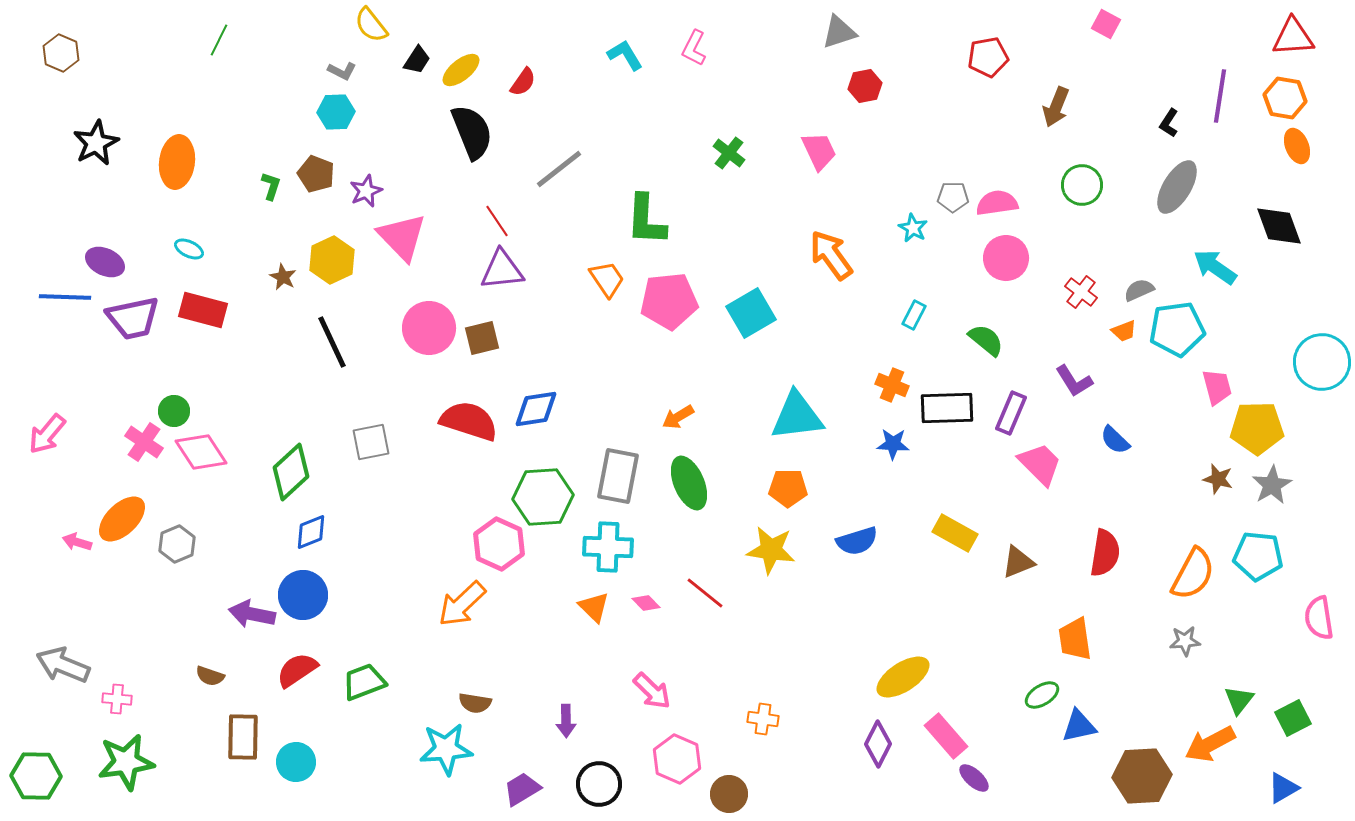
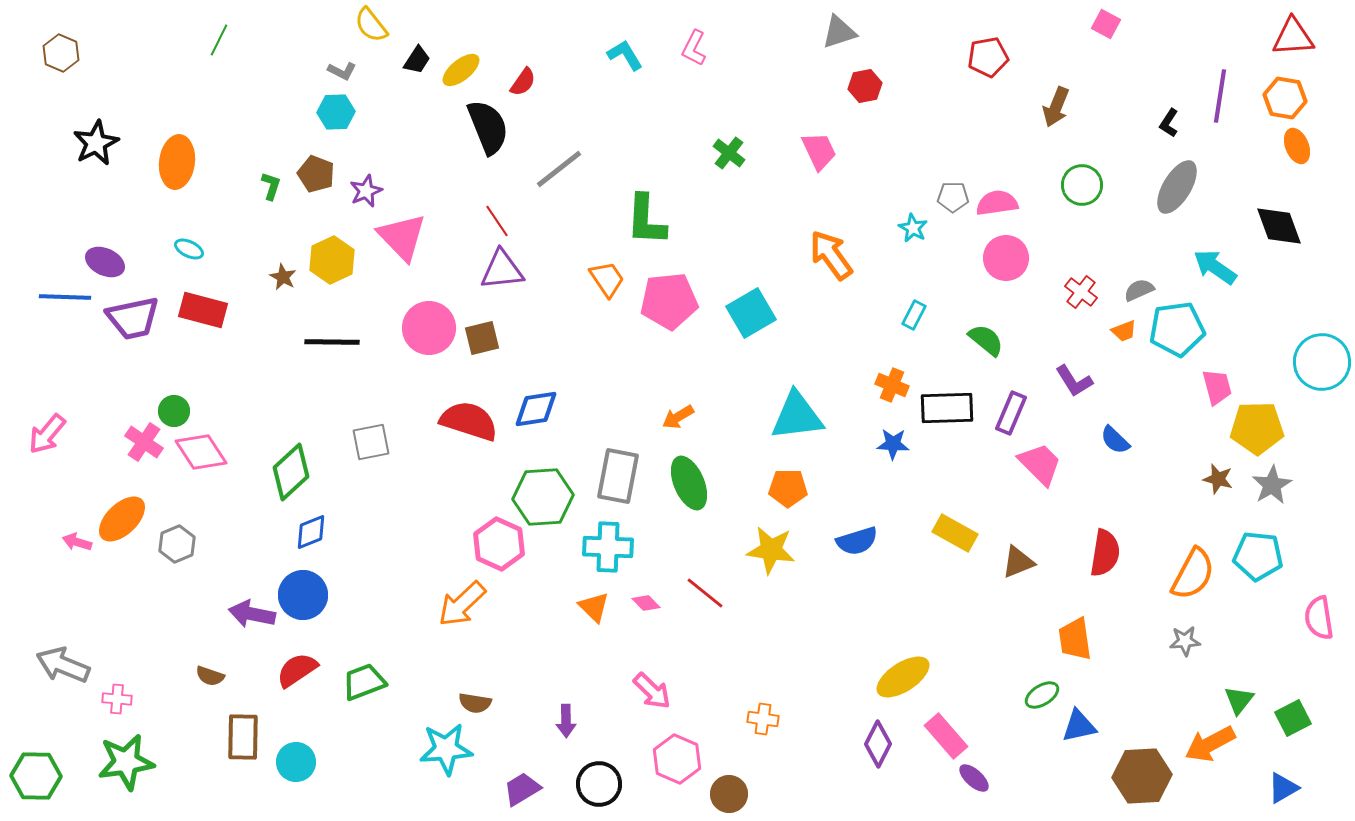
black semicircle at (472, 132): moved 16 px right, 5 px up
black line at (332, 342): rotated 64 degrees counterclockwise
